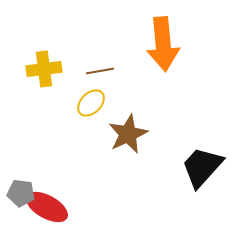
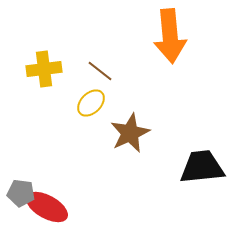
orange arrow: moved 7 px right, 8 px up
brown line: rotated 48 degrees clockwise
brown star: moved 2 px right, 1 px up
black trapezoid: rotated 42 degrees clockwise
